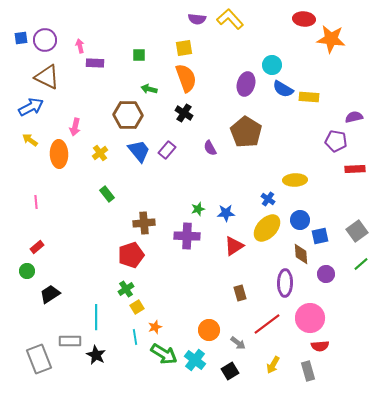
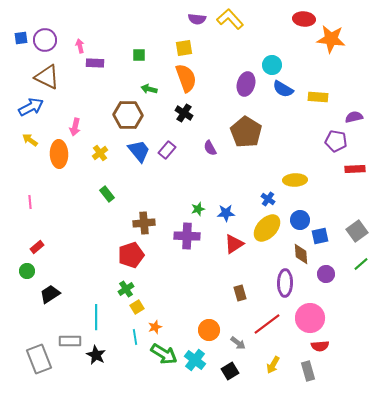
yellow rectangle at (309, 97): moved 9 px right
pink line at (36, 202): moved 6 px left
red triangle at (234, 246): moved 2 px up
